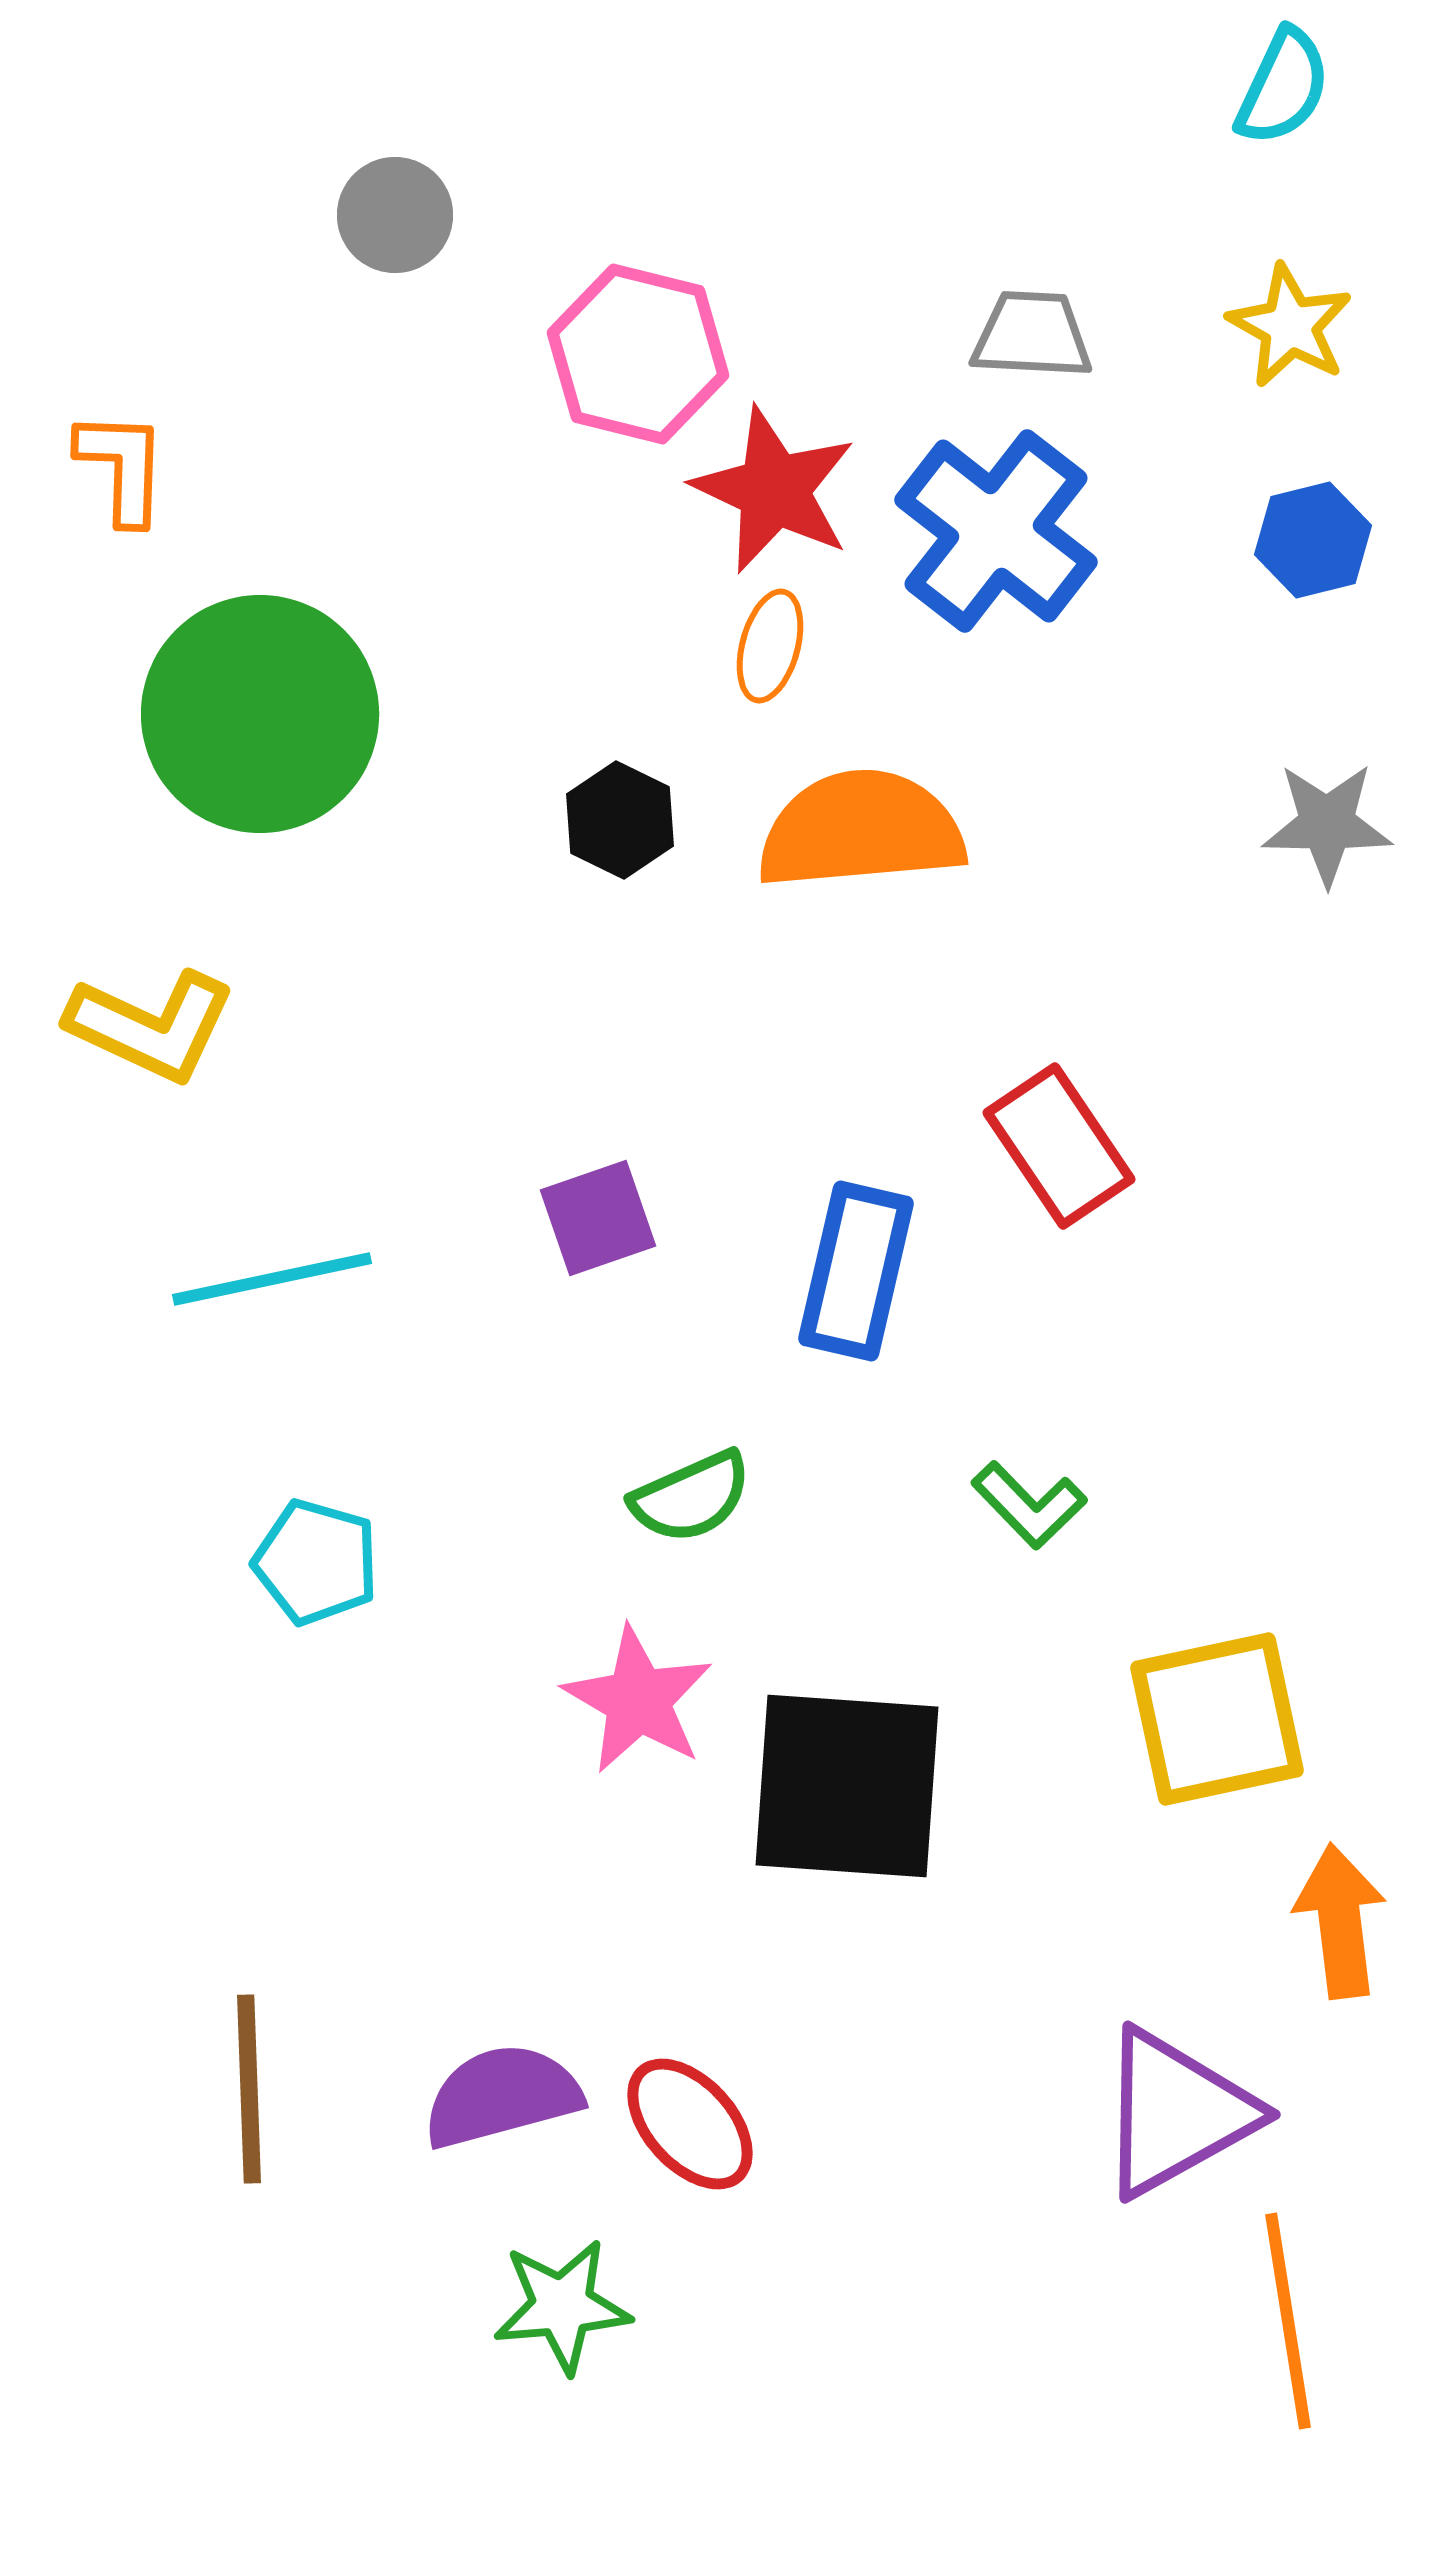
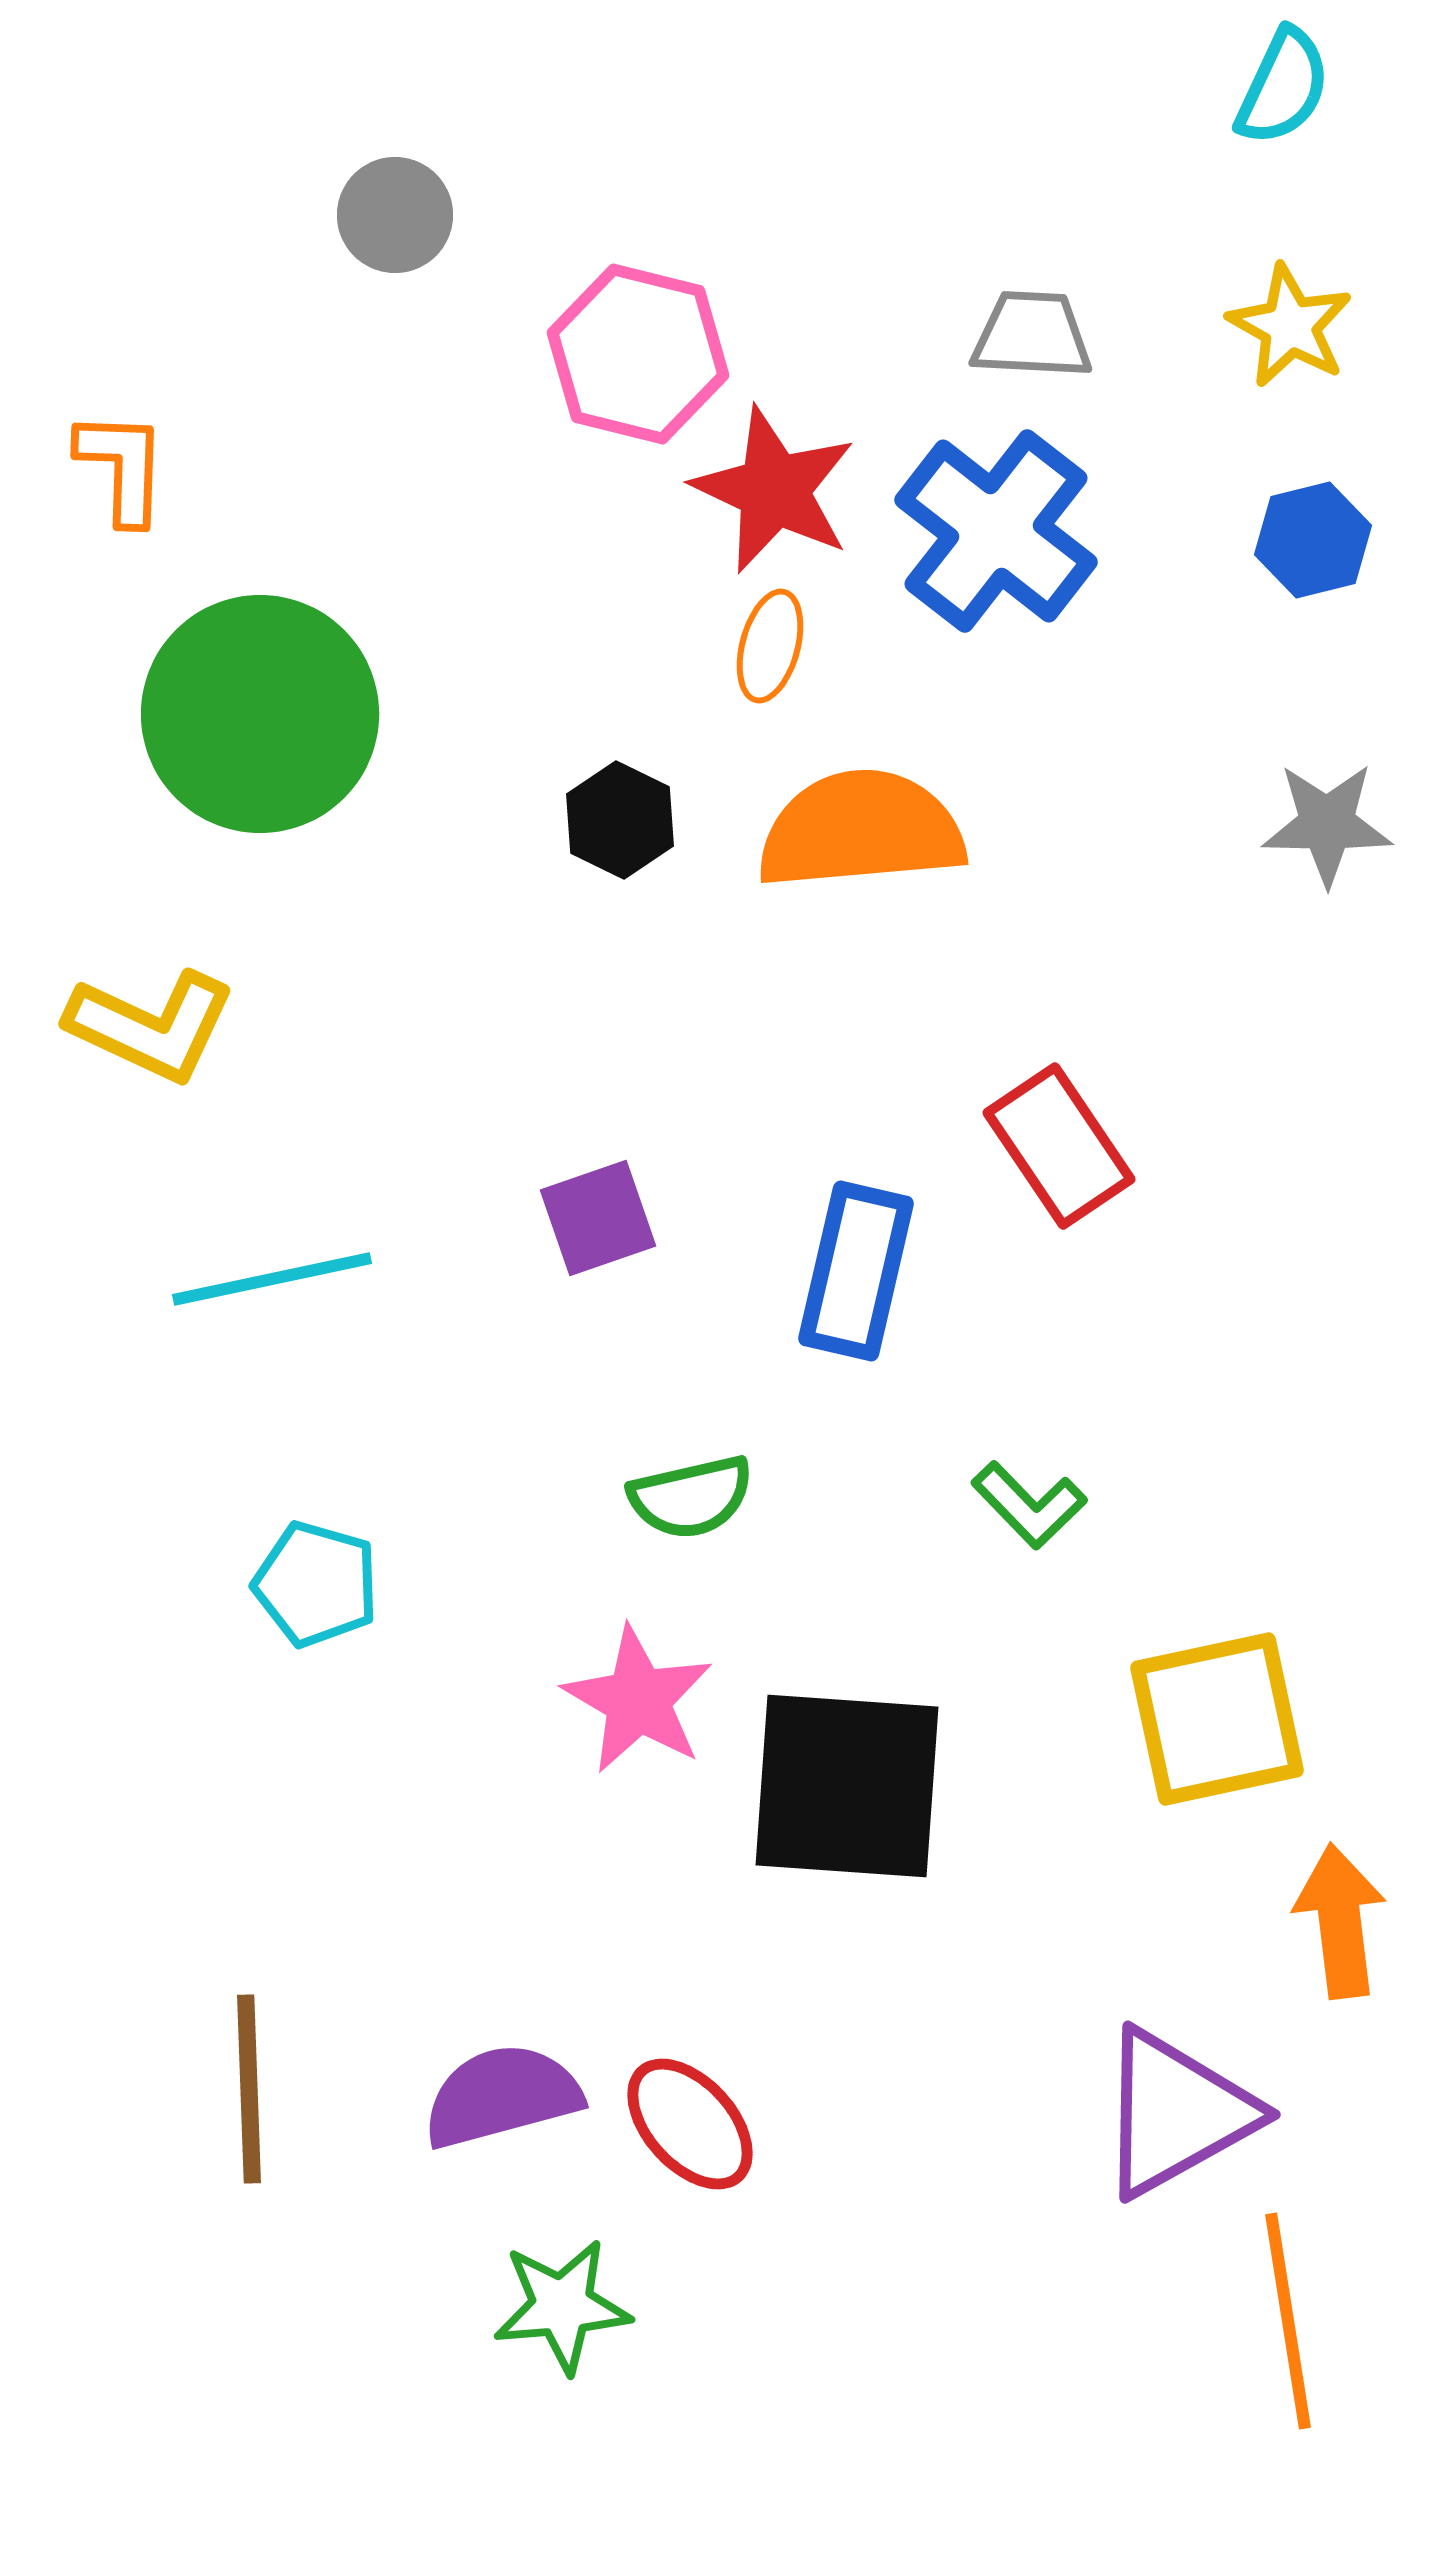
green semicircle: rotated 11 degrees clockwise
cyan pentagon: moved 22 px down
